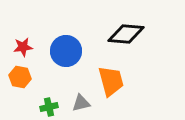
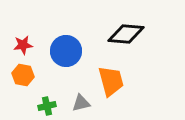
red star: moved 2 px up
orange hexagon: moved 3 px right, 2 px up
green cross: moved 2 px left, 1 px up
